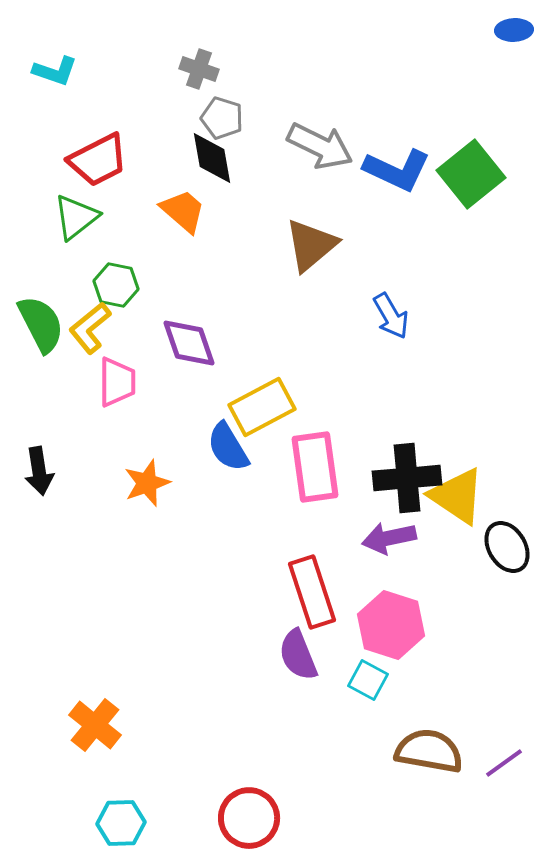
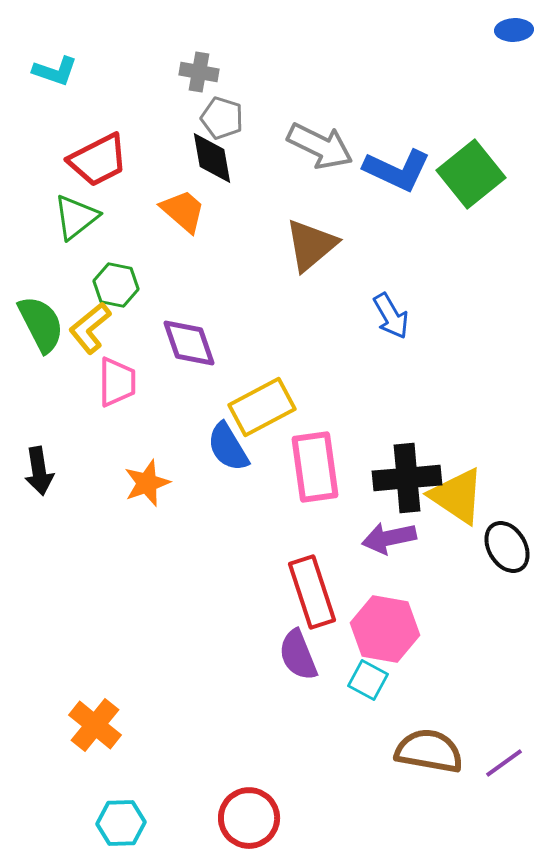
gray cross: moved 3 px down; rotated 9 degrees counterclockwise
pink hexagon: moved 6 px left, 4 px down; rotated 8 degrees counterclockwise
